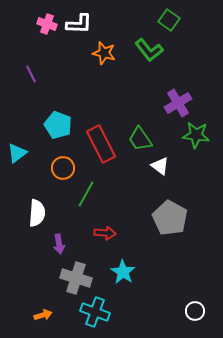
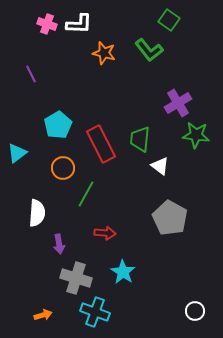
cyan pentagon: rotated 20 degrees clockwise
green trapezoid: rotated 40 degrees clockwise
